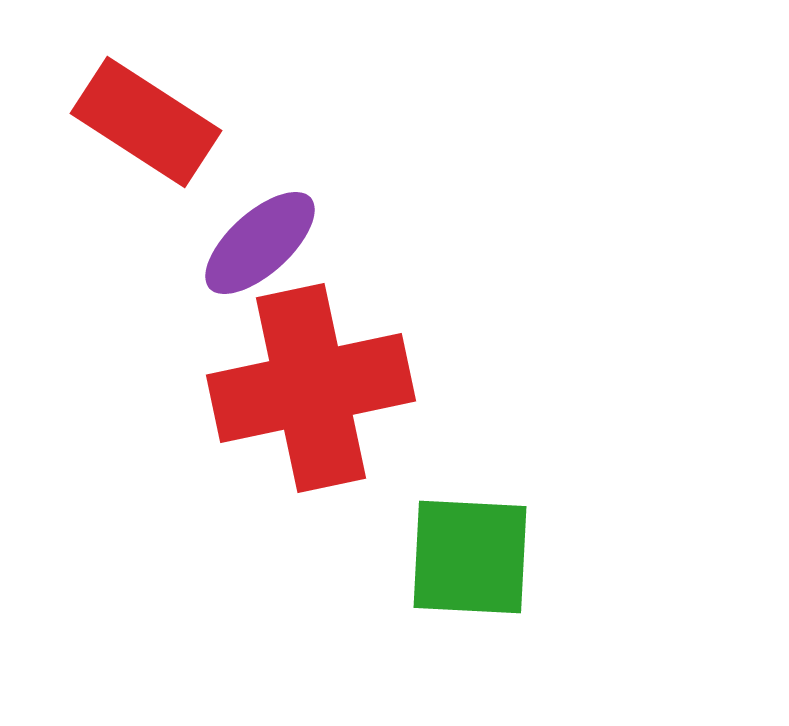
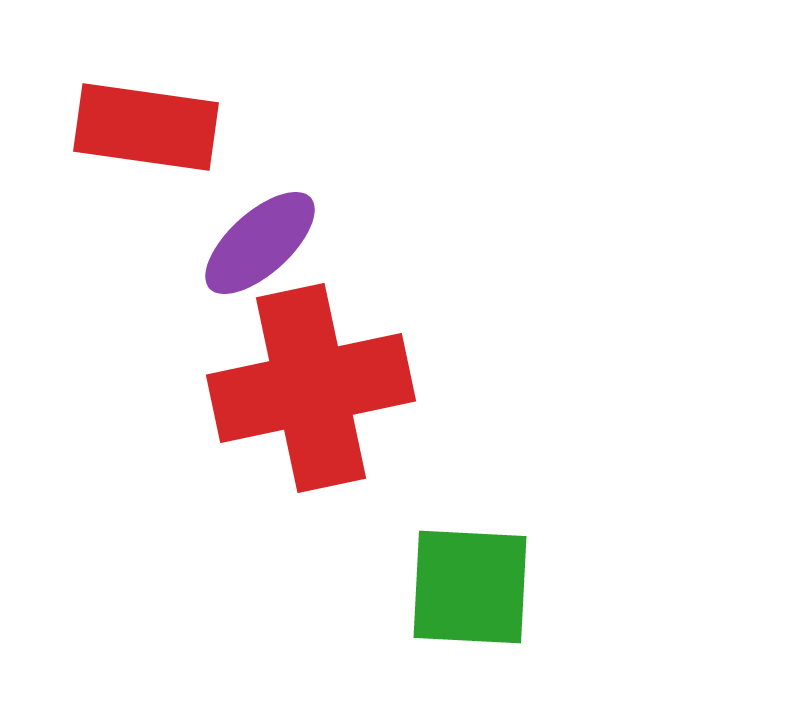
red rectangle: moved 5 px down; rotated 25 degrees counterclockwise
green square: moved 30 px down
